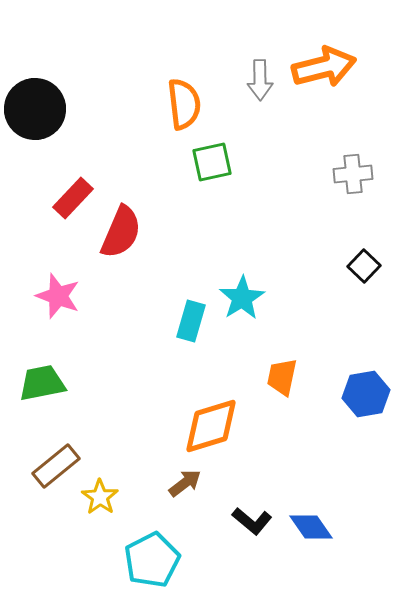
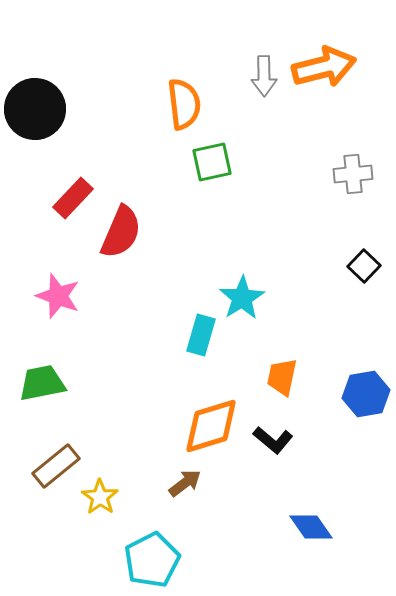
gray arrow: moved 4 px right, 4 px up
cyan rectangle: moved 10 px right, 14 px down
black L-shape: moved 21 px right, 81 px up
